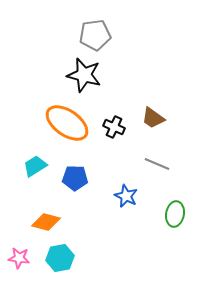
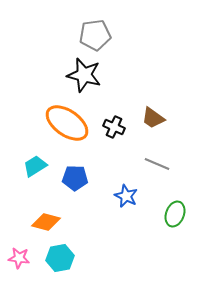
green ellipse: rotated 10 degrees clockwise
